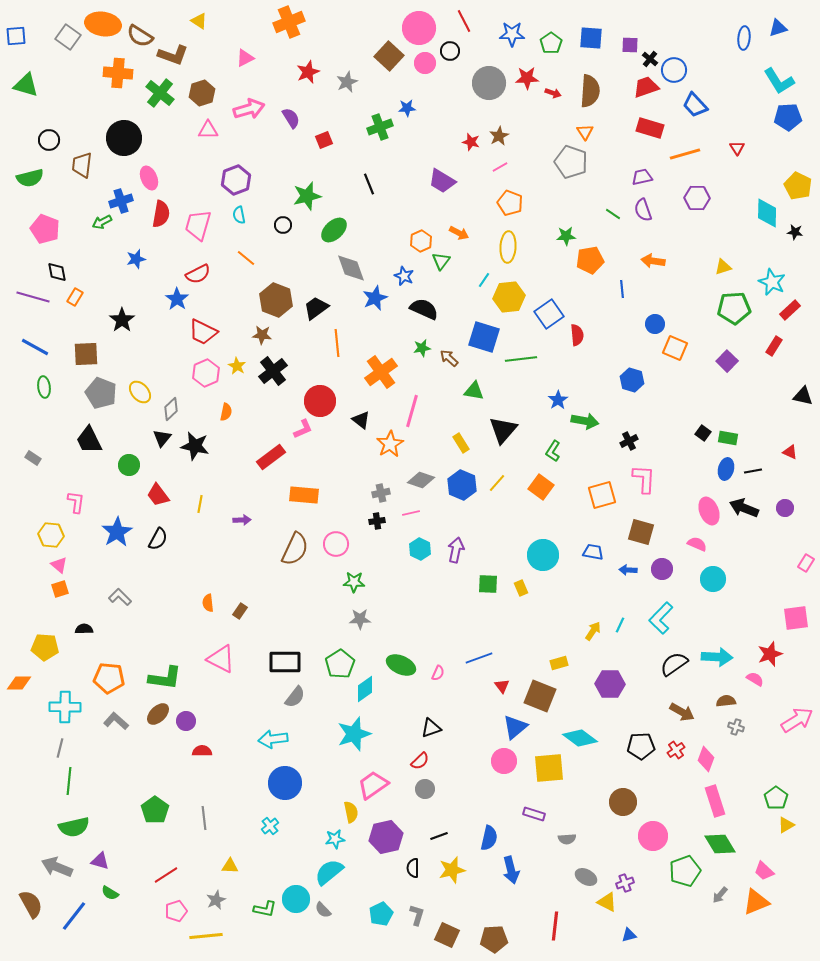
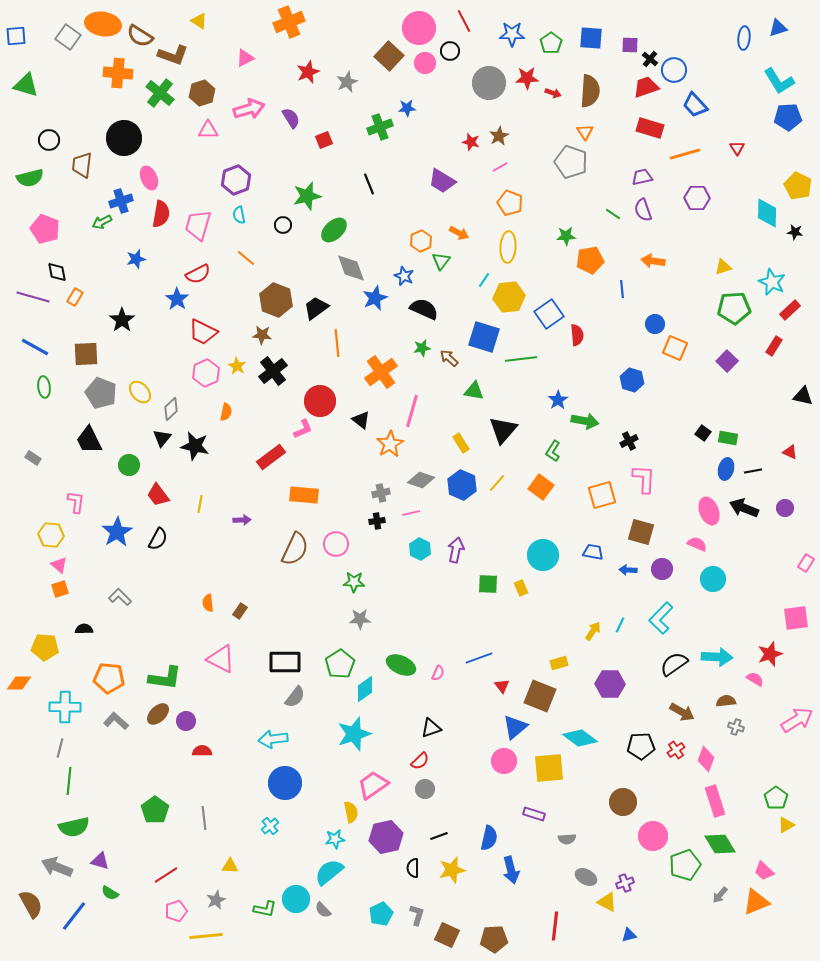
green pentagon at (685, 871): moved 6 px up
